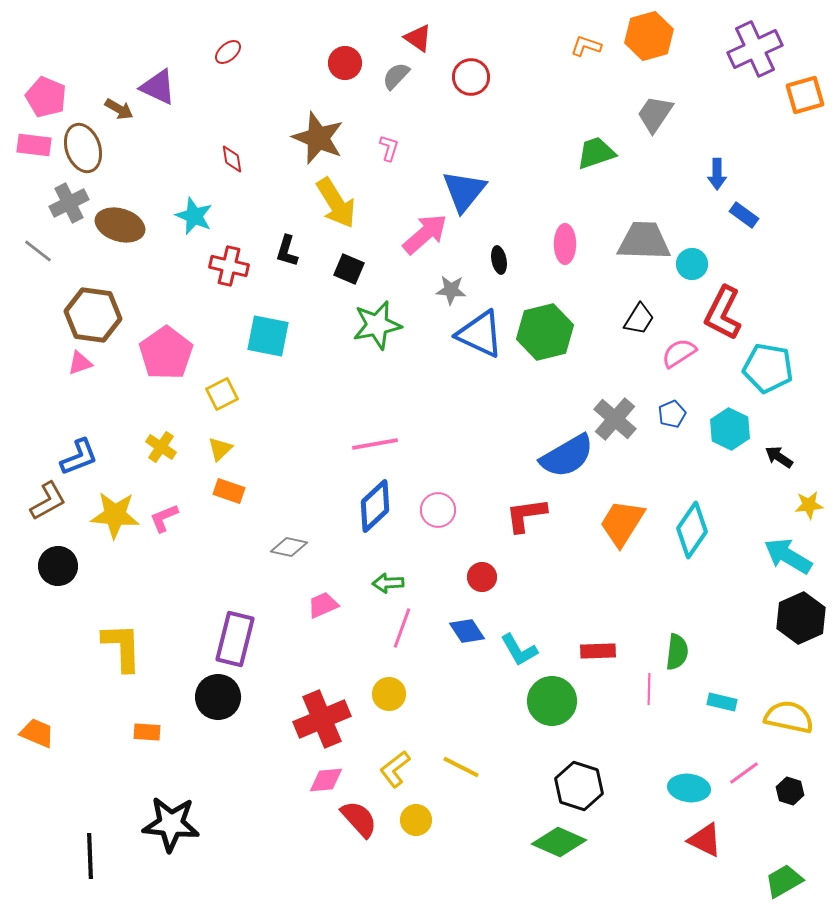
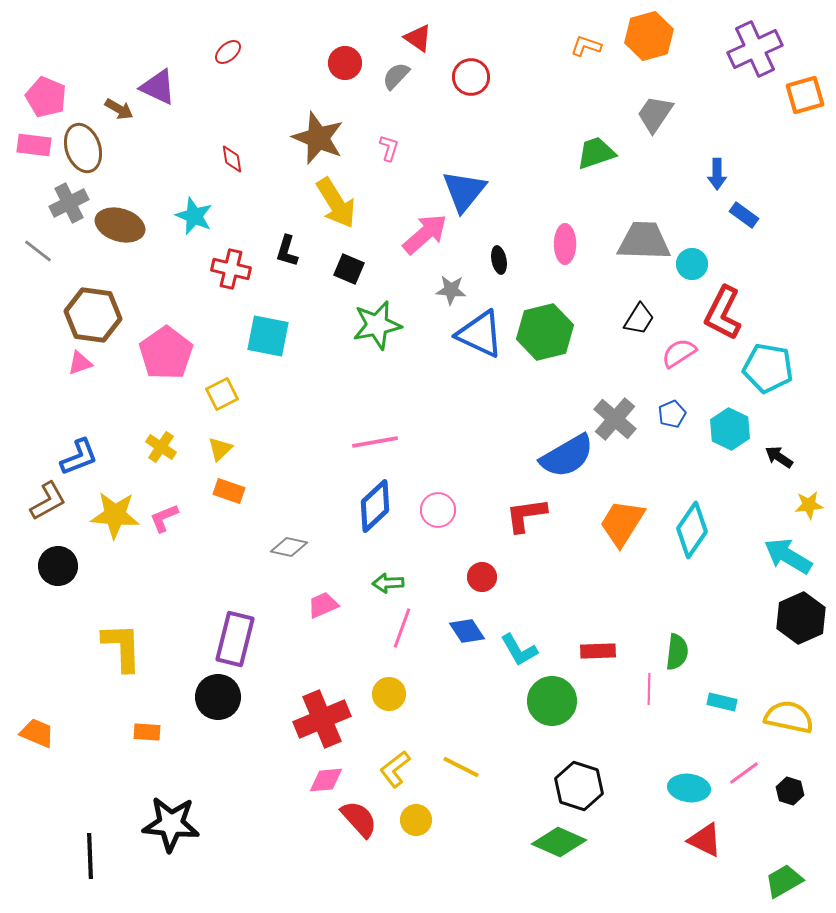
red cross at (229, 266): moved 2 px right, 3 px down
pink line at (375, 444): moved 2 px up
